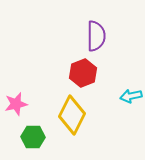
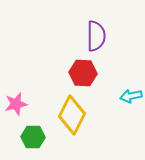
red hexagon: rotated 24 degrees clockwise
